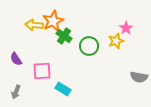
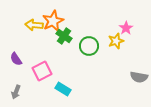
pink square: rotated 24 degrees counterclockwise
